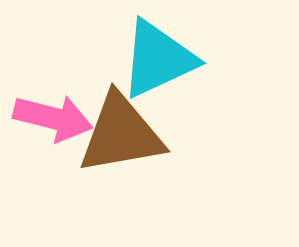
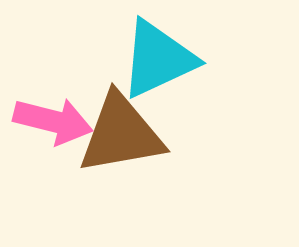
pink arrow: moved 3 px down
